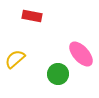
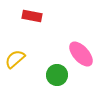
green circle: moved 1 px left, 1 px down
